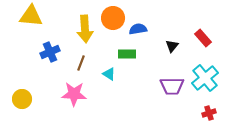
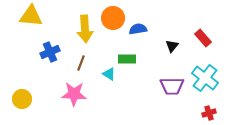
green rectangle: moved 5 px down
cyan cross: rotated 12 degrees counterclockwise
